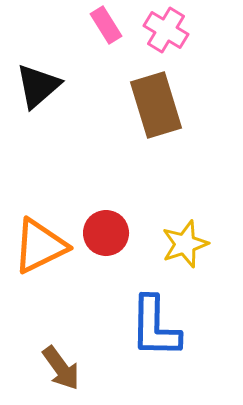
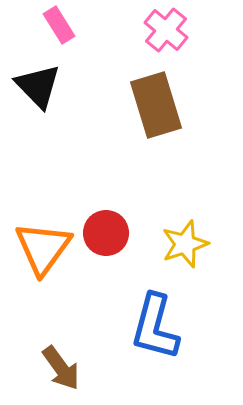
pink rectangle: moved 47 px left
pink cross: rotated 9 degrees clockwise
black triangle: rotated 33 degrees counterclockwise
orange triangle: moved 3 px right, 2 px down; rotated 28 degrees counterclockwise
blue L-shape: rotated 14 degrees clockwise
